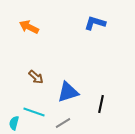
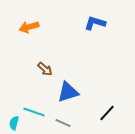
orange arrow: rotated 42 degrees counterclockwise
brown arrow: moved 9 px right, 8 px up
black line: moved 6 px right, 9 px down; rotated 30 degrees clockwise
gray line: rotated 56 degrees clockwise
